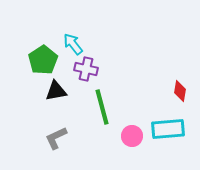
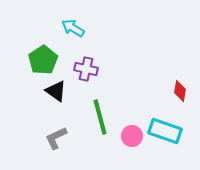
cyan arrow: moved 16 px up; rotated 20 degrees counterclockwise
black triangle: rotated 45 degrees clockwise
green line: moved 2 px left, 10 px down
cyan rectangle: moved 3 px left, 2 px down; rotated 24 degrees clockwise
